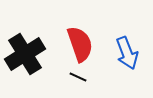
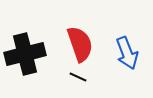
black cross: rotated 18 degrees clockwise
